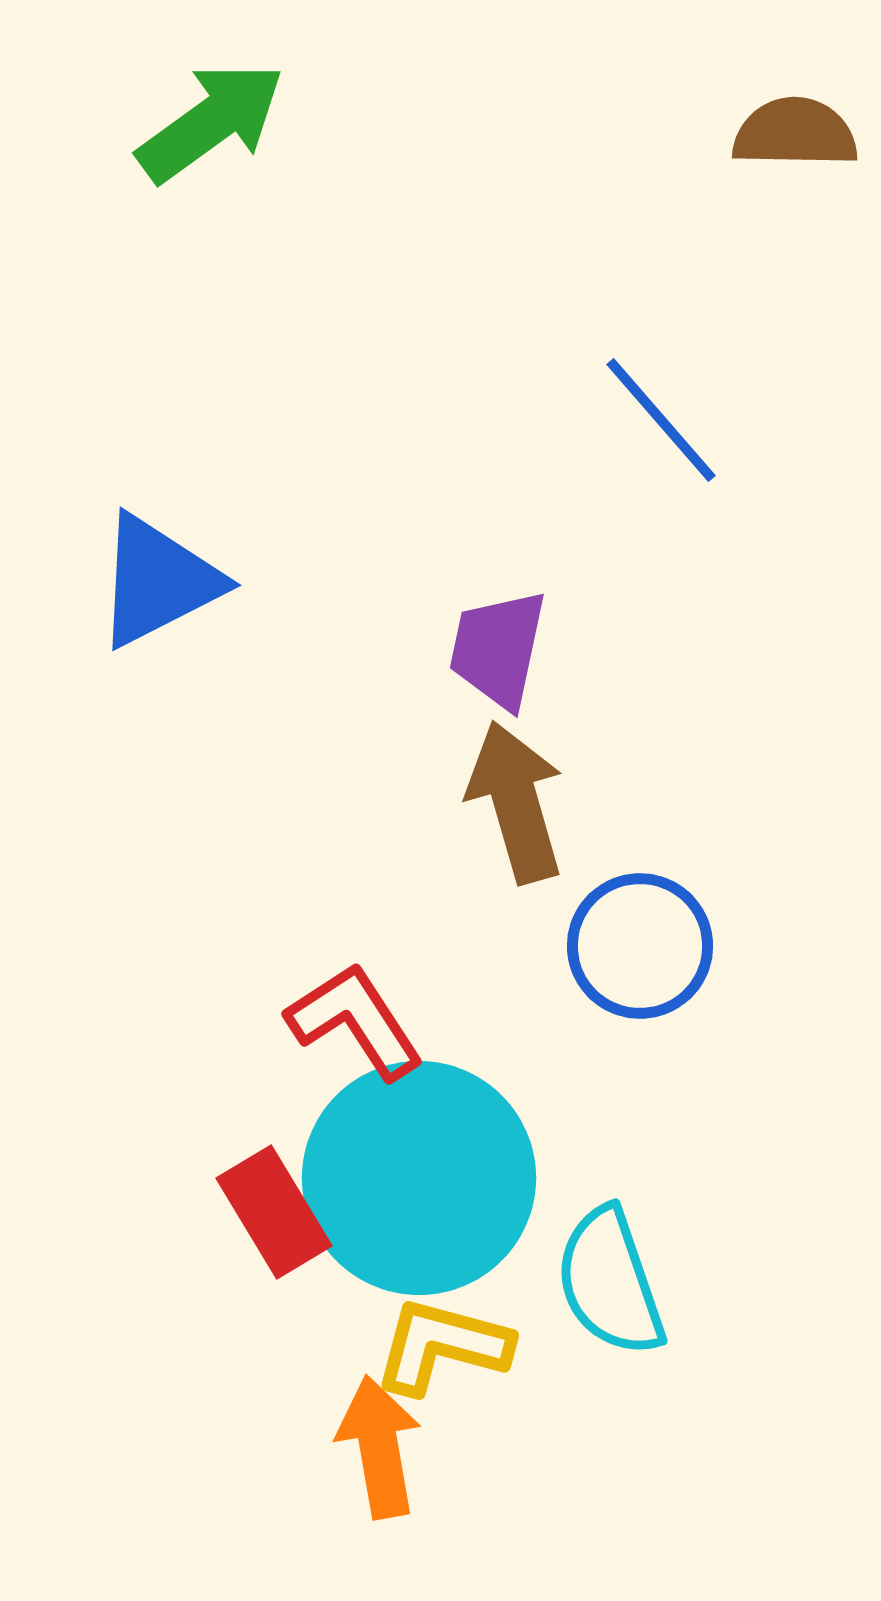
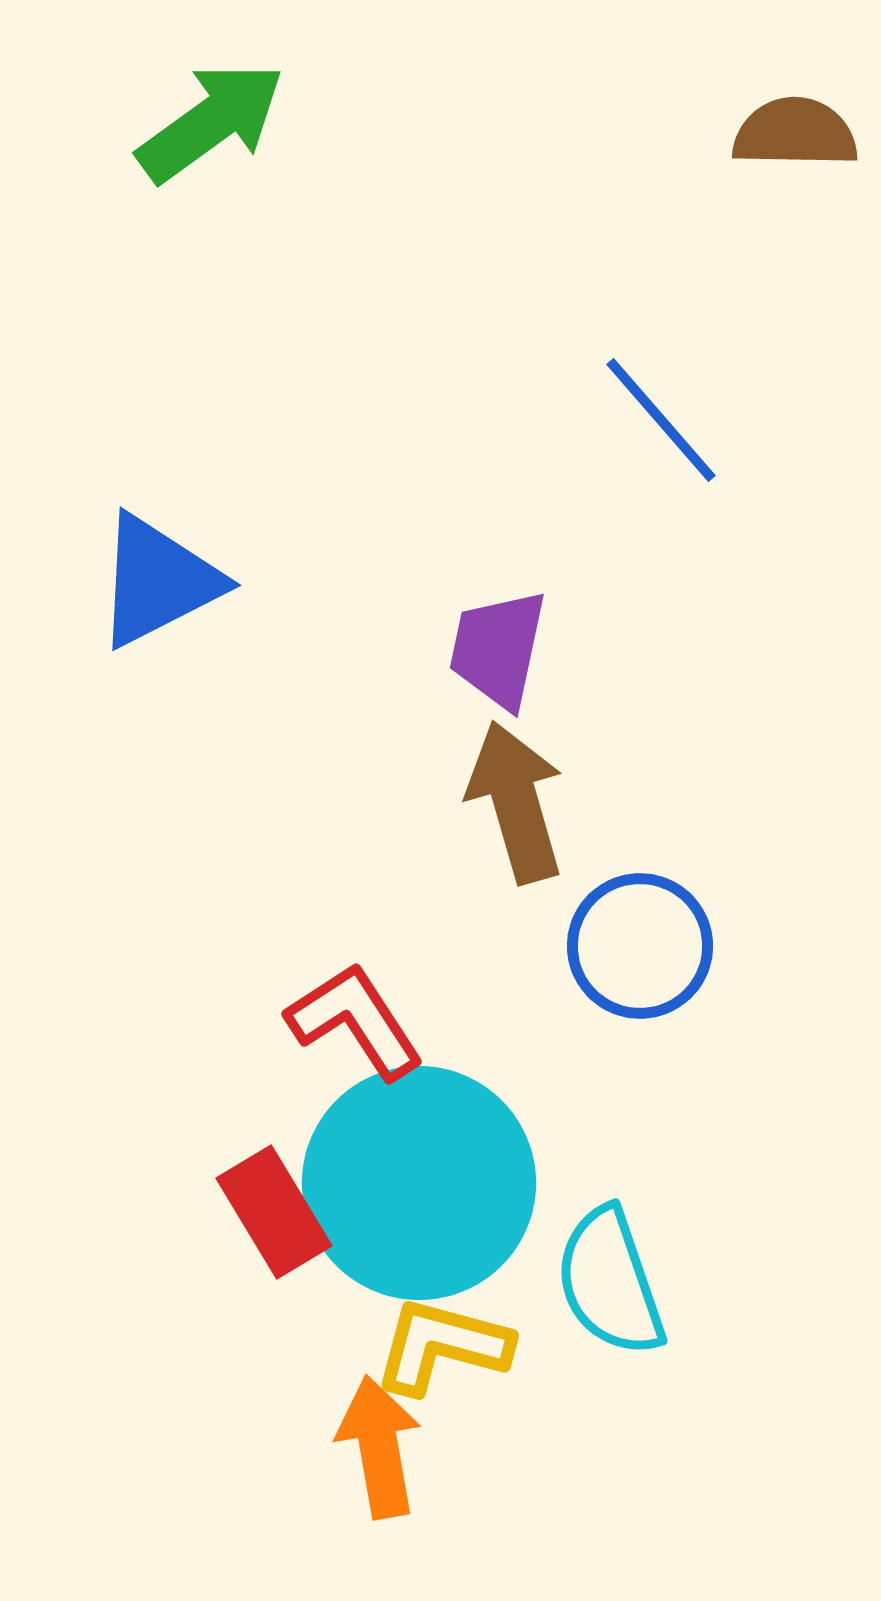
cyan circle: moved 5 px down
